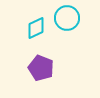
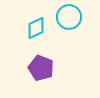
cyan circle: moved 2 px right, 1 px up
